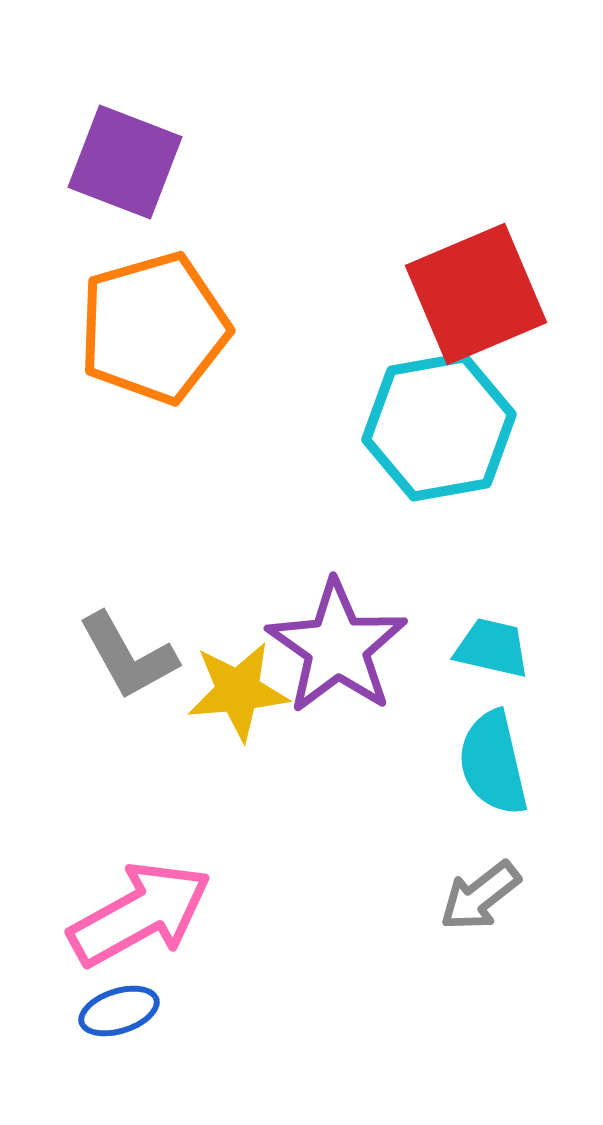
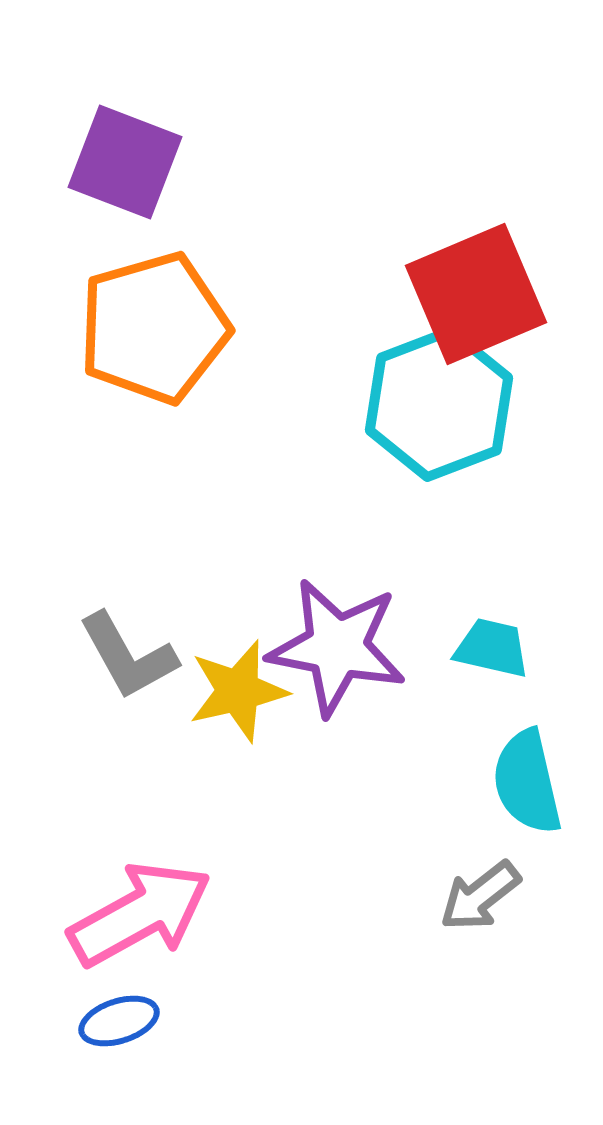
cyan hexagon: moved 23 px up; rotated 11 degrees counterclockwise
purple star: rotated 24 degrees counterclockwise
yellow star: rotated 8 degrees counterclockwise
cyan semicircle: moved 34 px right, 19 px down
blue ellipse: moved 10 px down
